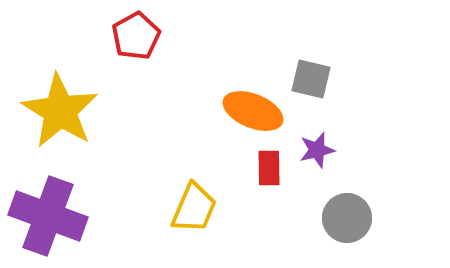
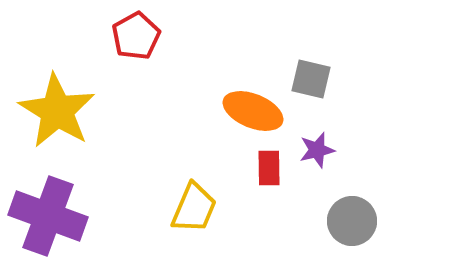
yellow star: moved 3 px left
gray circle: moved 5 px right, 3 px down
